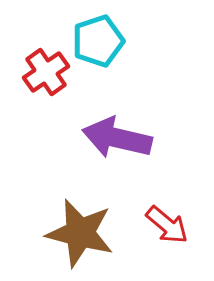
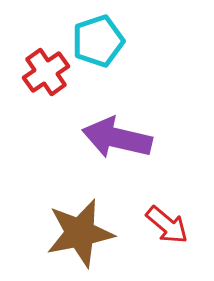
brown star: rotated 26 degrees counterclockwise
